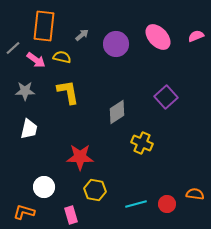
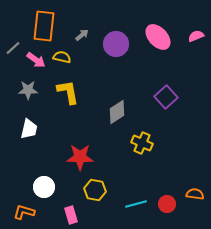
gray star: moved 3 px right, 1 px up
